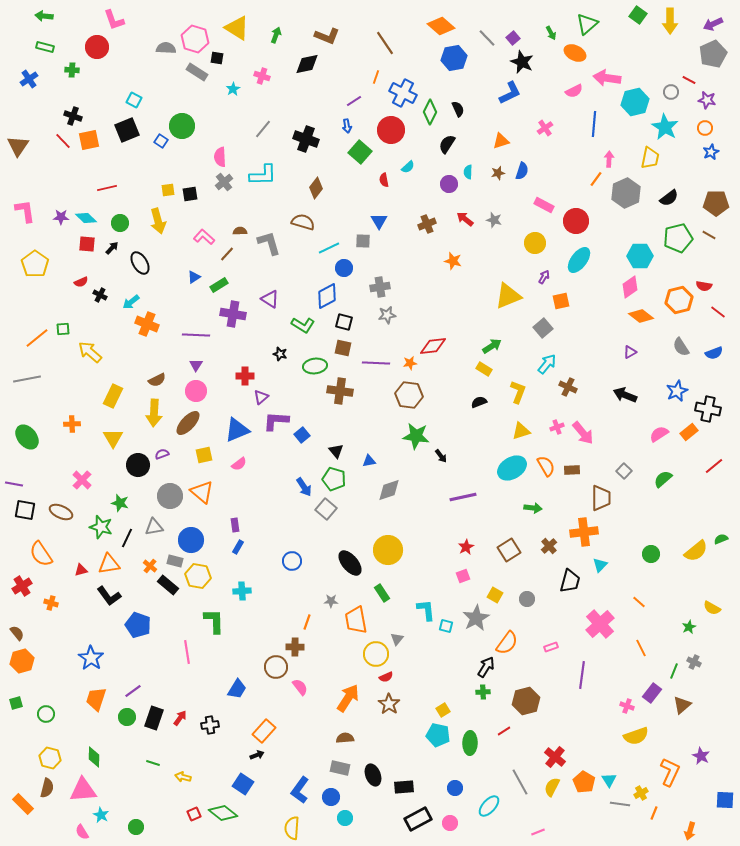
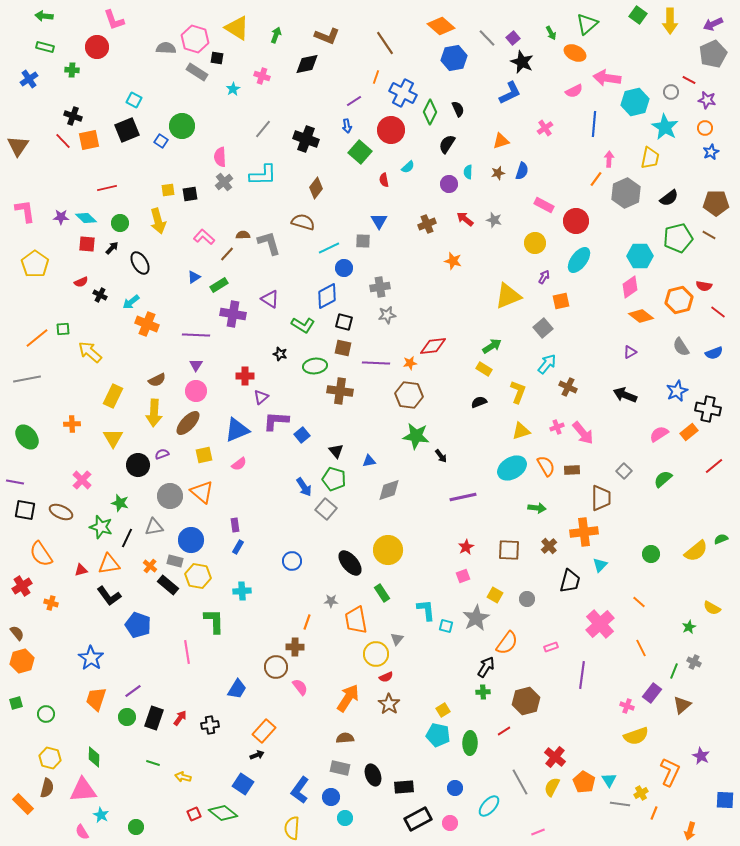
brown semicircle at (240, 231): moved 3 px right, 4 px down
purple line at (14, 484): moved 1 px right, 2 px up
green arrow at (533, 508): moved 4 px right
brown square at (509, 550): rotated 35 degrees clockwise
